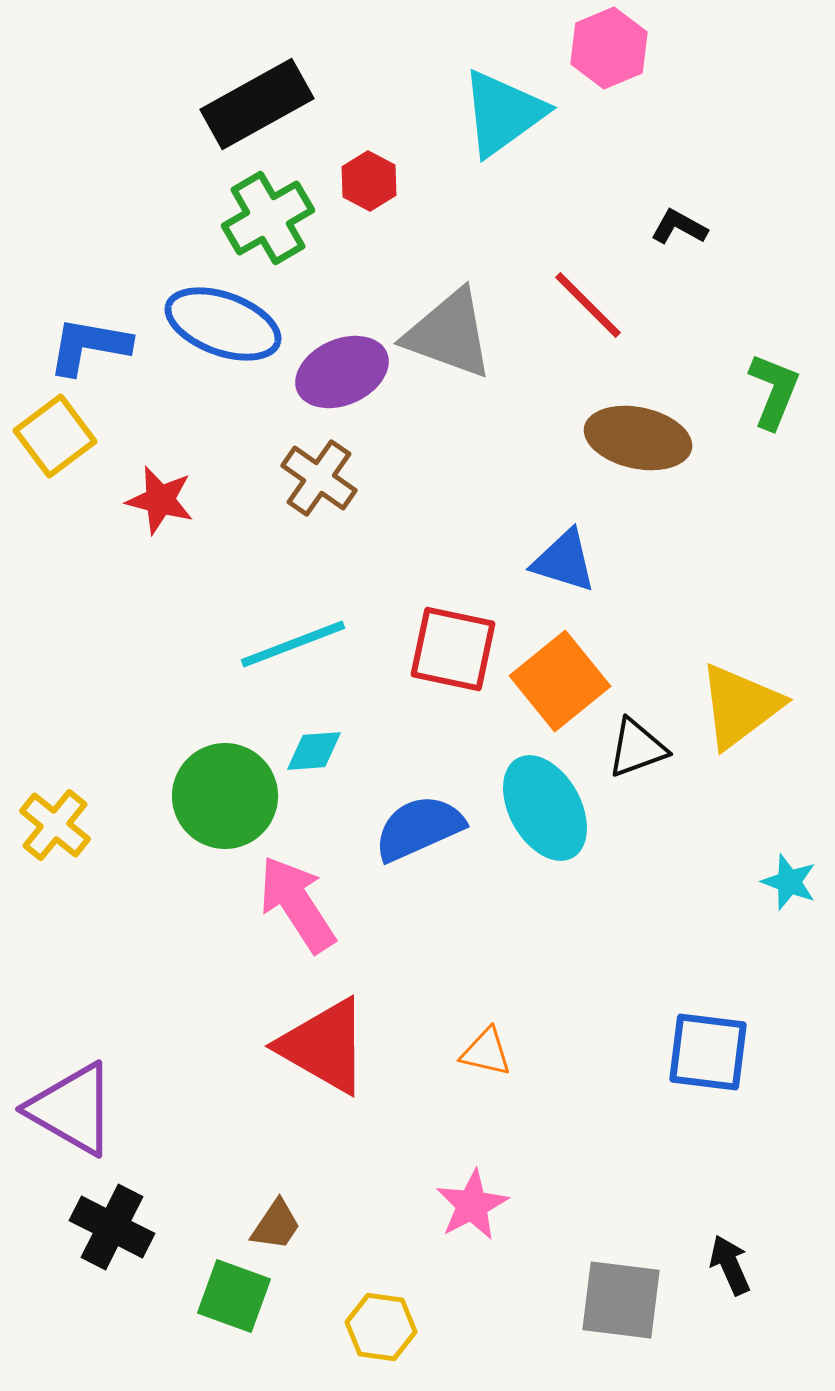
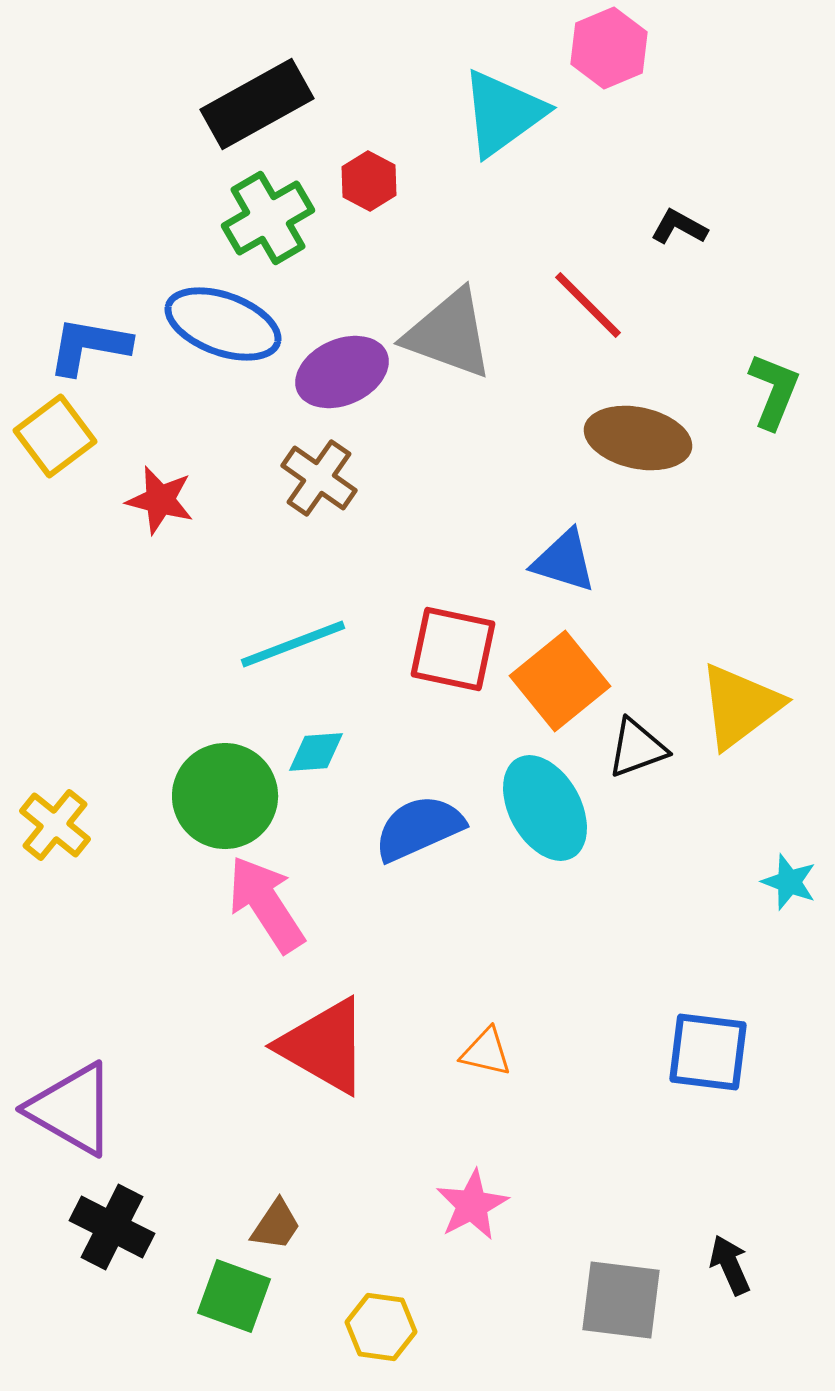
cyan diamond: moved 2 px right, 1 px down
pink arrow: moved 31 px left
